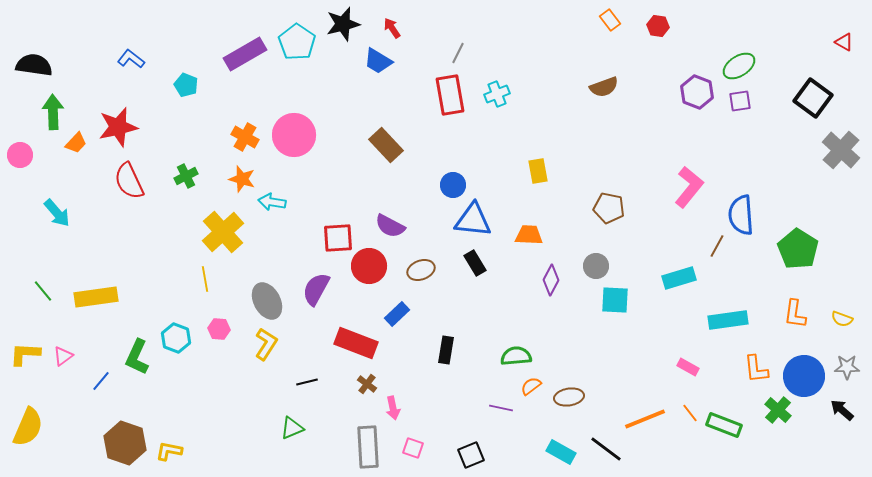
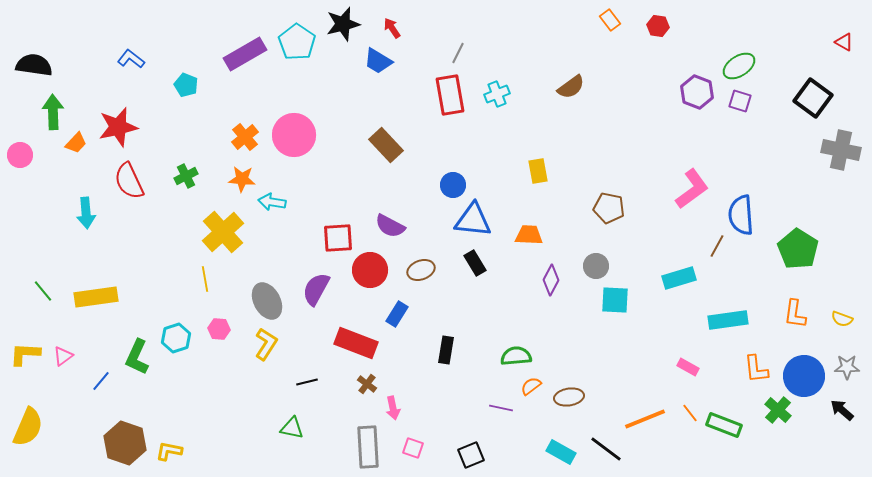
brown semicircle at (604, 87): moved 33 px left; rotated 16 degrees counterclockwise
purple square at (740, 101): rotated 25 degrees clockwise
orange cross at (245, 137): rotated 20 degrees clockwise
gray cross at (841, 150): rotated 30 degrees counterclockwise
orange star at (242, 179): rotated 12 degrees counterclockwise
pink L-shape at (689, 187): moved 3 px right, 2 px down; rotated 15 degrees clockwise
cyan arrow at (57, 213): moved 29 px right; rotated 36 degrees clockwise
red circle at (369, 266): moved 1 px right, 4 px down
blue rectangle at (397, 314): rotated 15 degrees counterclockwise
cyan hexagon at (176, 338): rotated 20 degrees clockwise
green triangle at (292, 428): rotated 35 degrees clockwise
